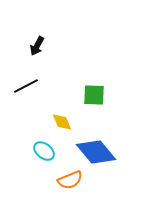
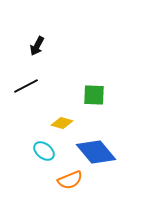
yellow diamond: moved 1 px down; rotated 50 degrees counterclockwise
